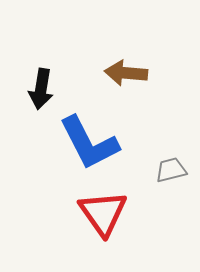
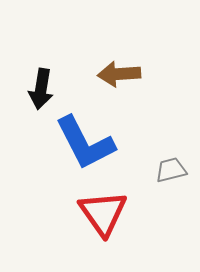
brown arrow: moved 7 px left, 1 px down; rotated 9 degrees counterclockwise
blue L-shape: moved 4 px left
